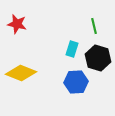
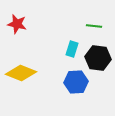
green line: rotated 70 degrees counterclockwise
black hexagon: rotated 10 degrees counterclockwise
